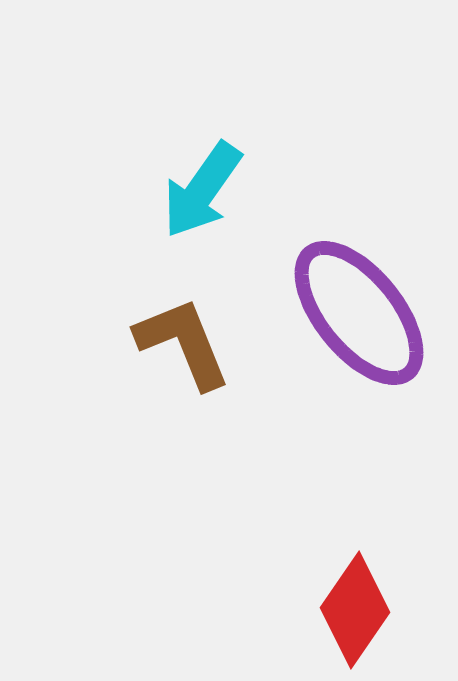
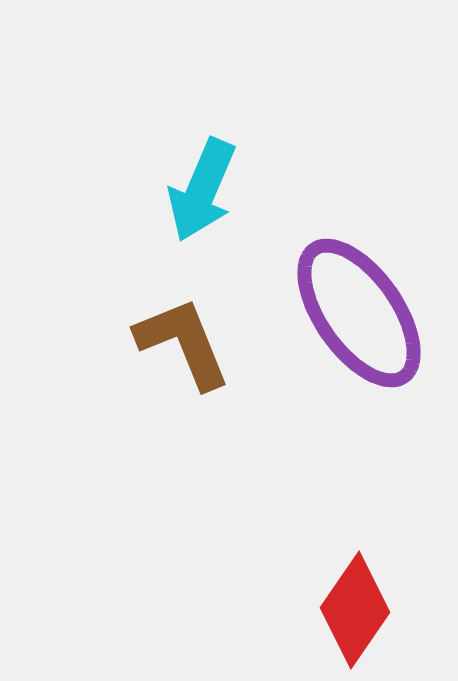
cyan arrow: rotated 12 degrees counterclockwise
purple ellipse: rotated 4 degrees clockwise
